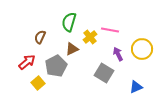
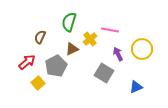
yellow cross: moved 2 px down
